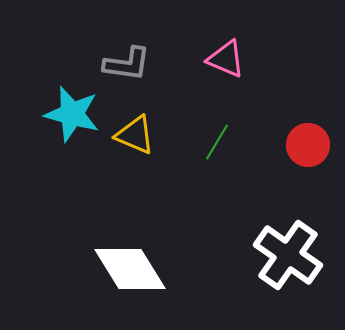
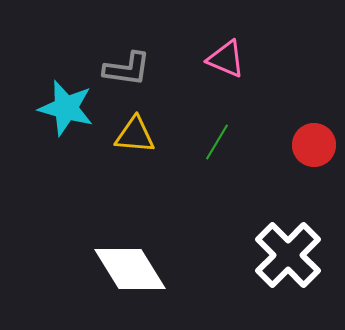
gray L-shape: moved 5 px down
cyan star: moved 6 px left, 6 px up
yellow triangle: rotated 18 degrees counterclockwise
red circle: moved 6 px right
white cross: rotated 10 degrees clockwise
